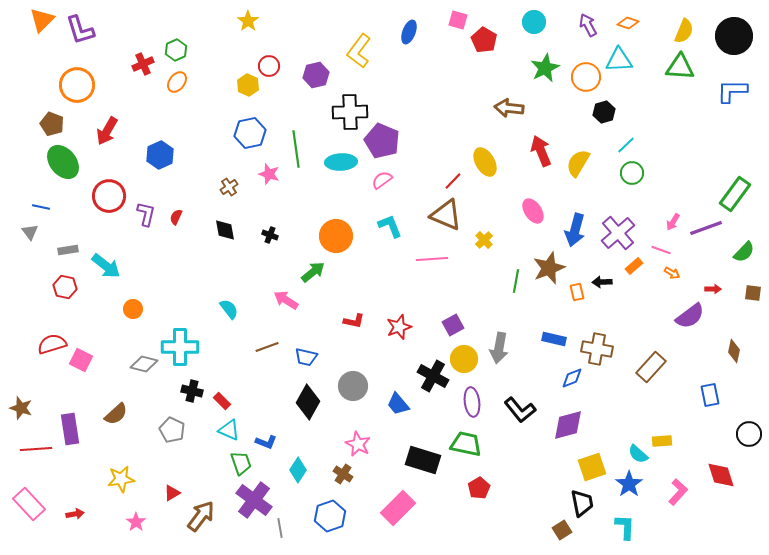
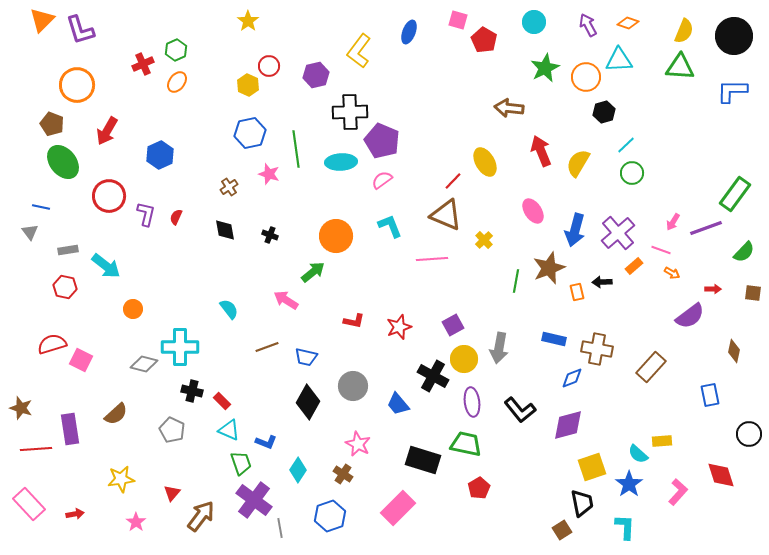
red triangle at (172, 493): rotated 18 degrees counterclockwise
